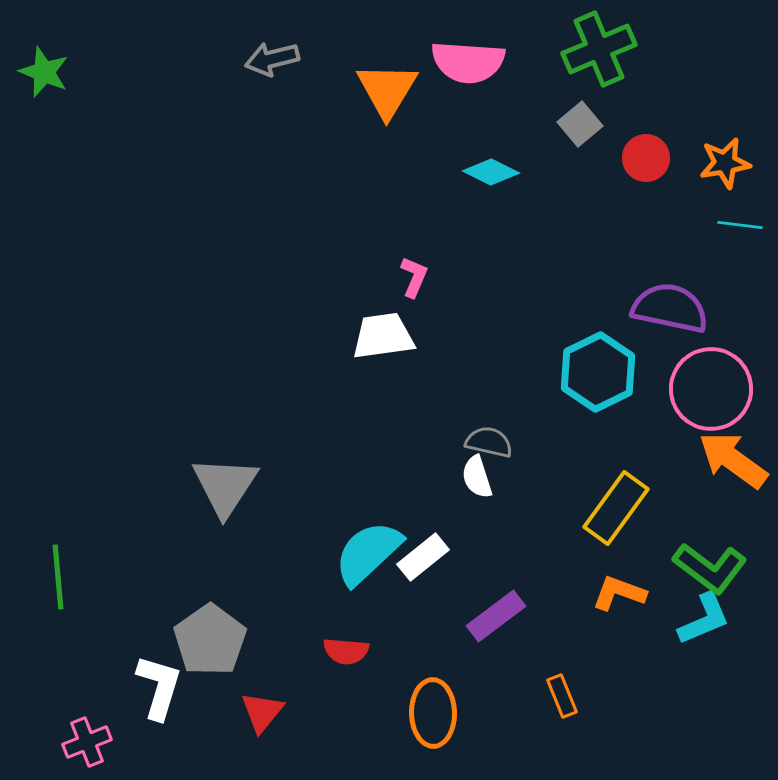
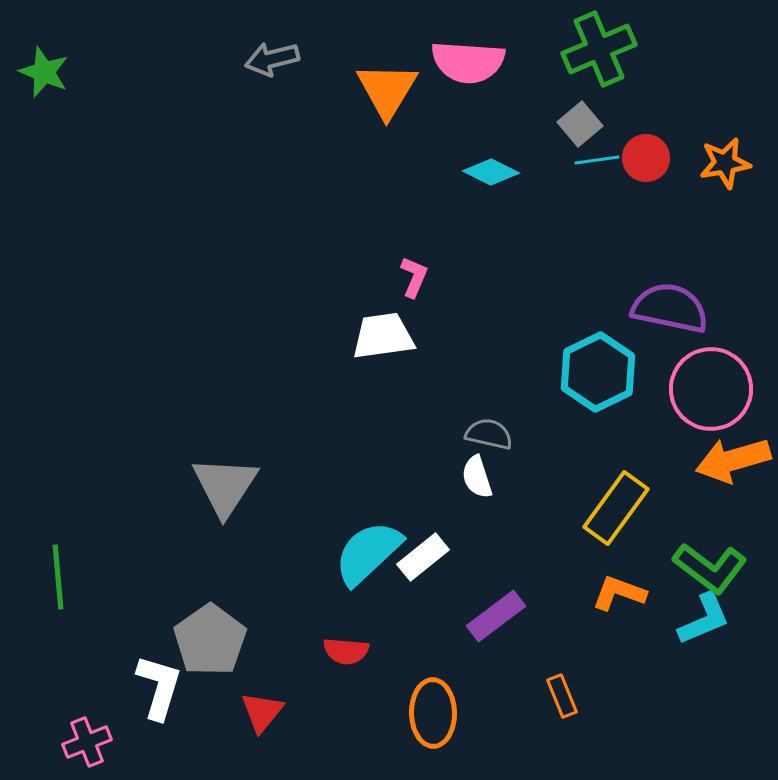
cyan line: moved 143 px left, 65 px up; rotated 15 degrees counterclockwise
gray semicircle: moved 8 px up
orange arrow: rotated 52 degrees counterclockwise
